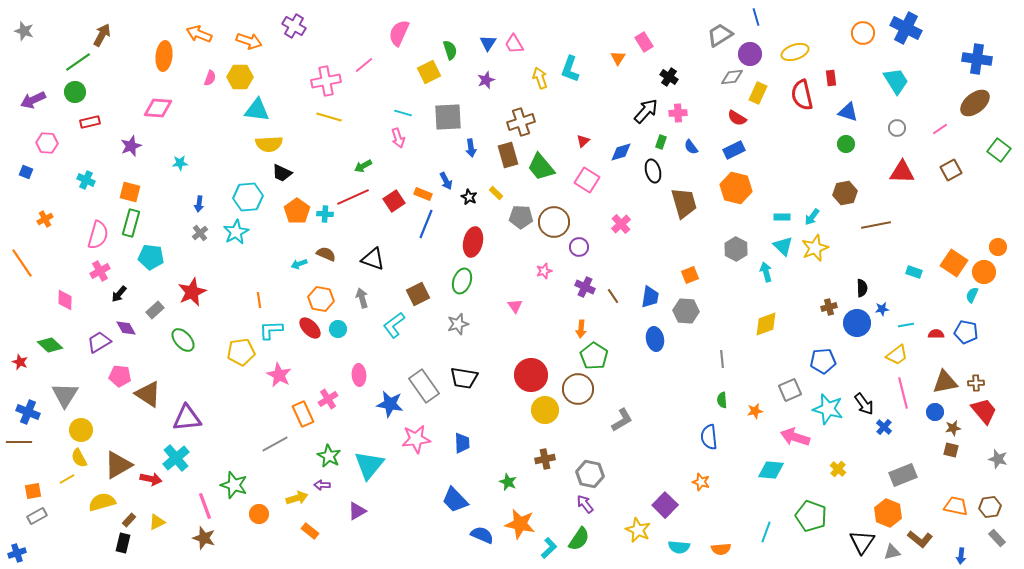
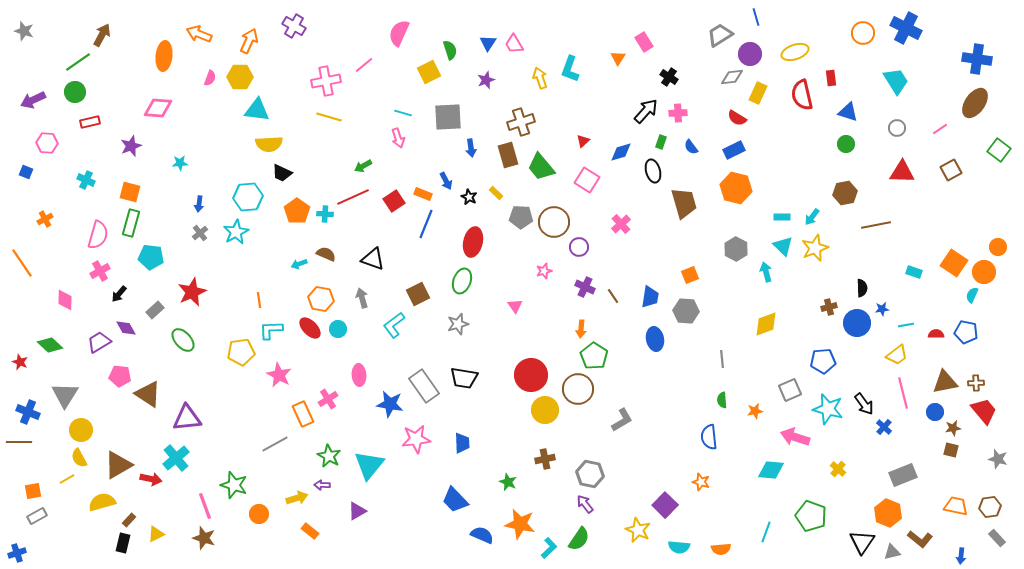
orange arrow at (249, 41): rotated 85 degrees counterclockwise
brown ellipse at (975, 103): rotated 16 degrees counterclockwise
yellow triangle at (157, 522): moved 1 px left, 12 px down
